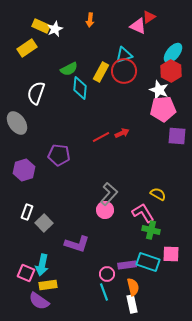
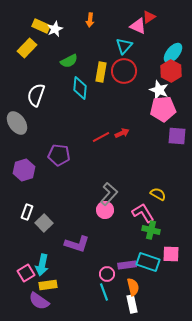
yellow rectangle at (27, 48): rotated 12 degrees counterclockwise
cyan triangle at (124, 55): moved 9 px up; rotated 30 degrees counterclockwise
green semicircle at (69, 69): moved 8 px up
yellow rectangle at (101, 72): rotated 18 degrees counterclockwise
white semicircle at (36, 93): moved 2 px down
pink square at (26, 273): rotated 36 degrees clockwise
